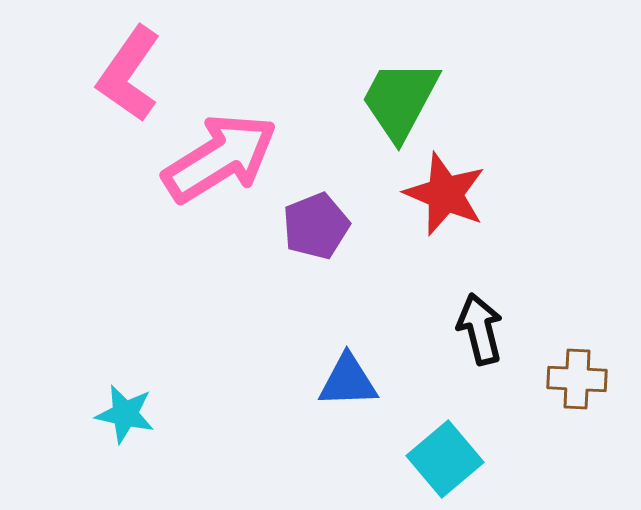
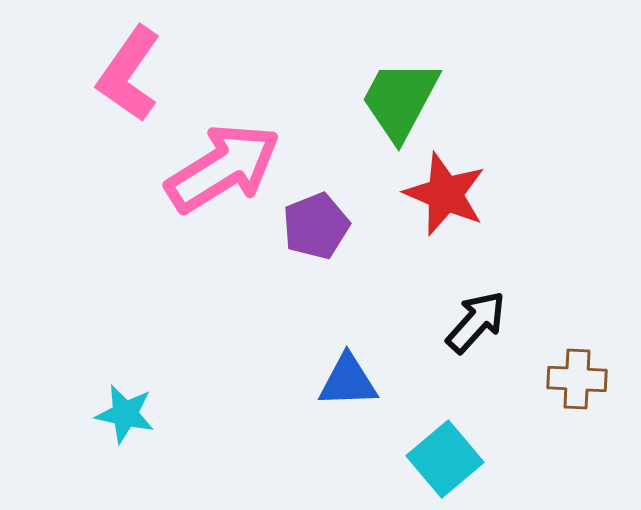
pink arrow: moved 3 px right, 10 px down
black arrow: moved 4 px left, 7 px up; rotated 56 degrees clockwise
